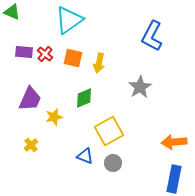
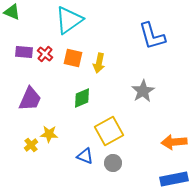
blue L-shape: rotated 44 degrees counterclockwise
gray star: moved 3 px right, 4 px down
green diamond: moved 2 px left
yellow star: moved 5 px left, 17 px down; rotated 18 degrees clockwise
blue rectangle: rotated 68 degrees clockwise
